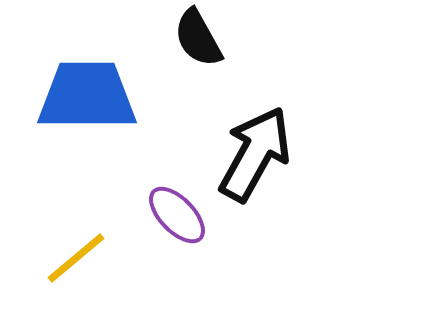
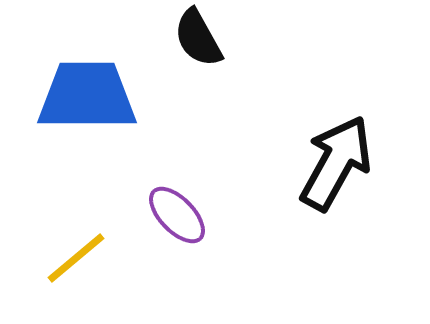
black arrow: moved 81 px right, 9 px down
